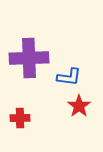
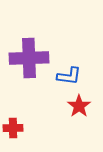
blue L-shape: moved 1 px up
red cross: moved 7 px left, 10 px down
